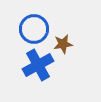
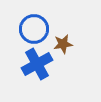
blue cross: moved 1 px left, 1 px up
